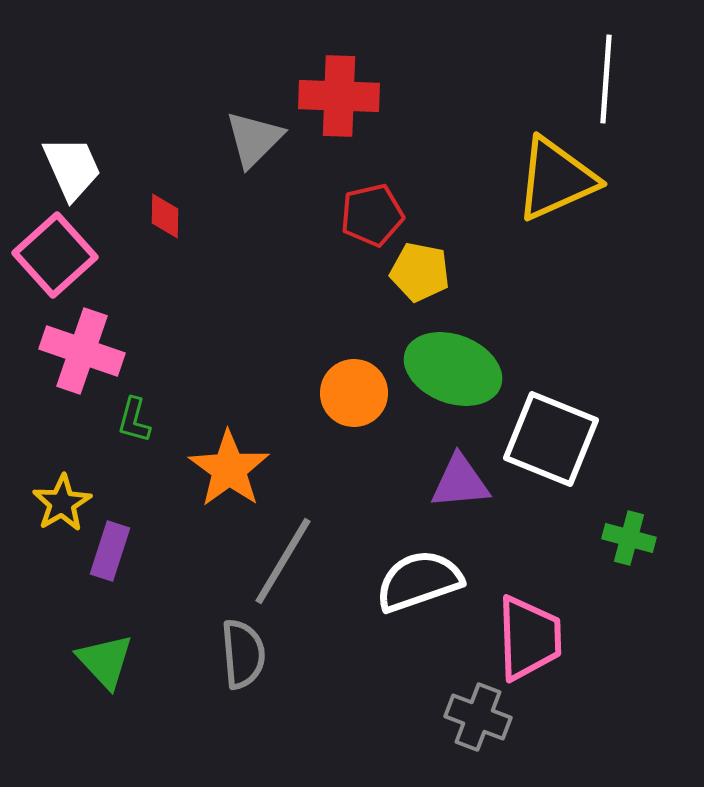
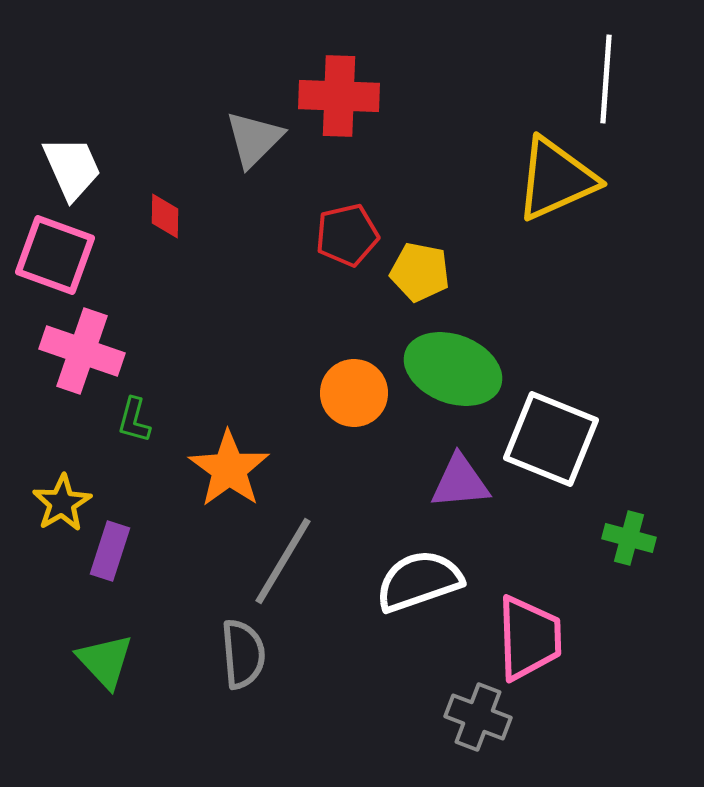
red pentagon: moved 25 px left, 20 px down
pink square: rotated 28 degrees counterclockwise
